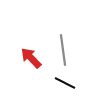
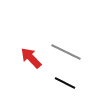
gray line: moved 3 px right, 2 px down; rotated 56 degrees counterclockwise
